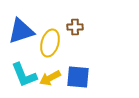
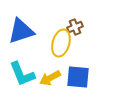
brown cross: rotated 21 degrees counterclockwise
yellow ellipse: moved 11 px right
cyan L-shape: moved 2 px left, 1 px up
